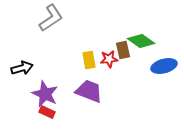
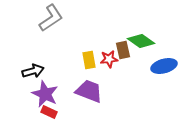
black arrow: moved 11 px right, 3 px down
red rectangle: moved 2 px right
